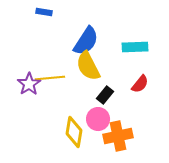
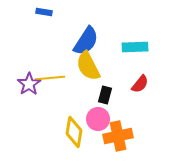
black rectangle: rotated 24 degrees counterclockwise
